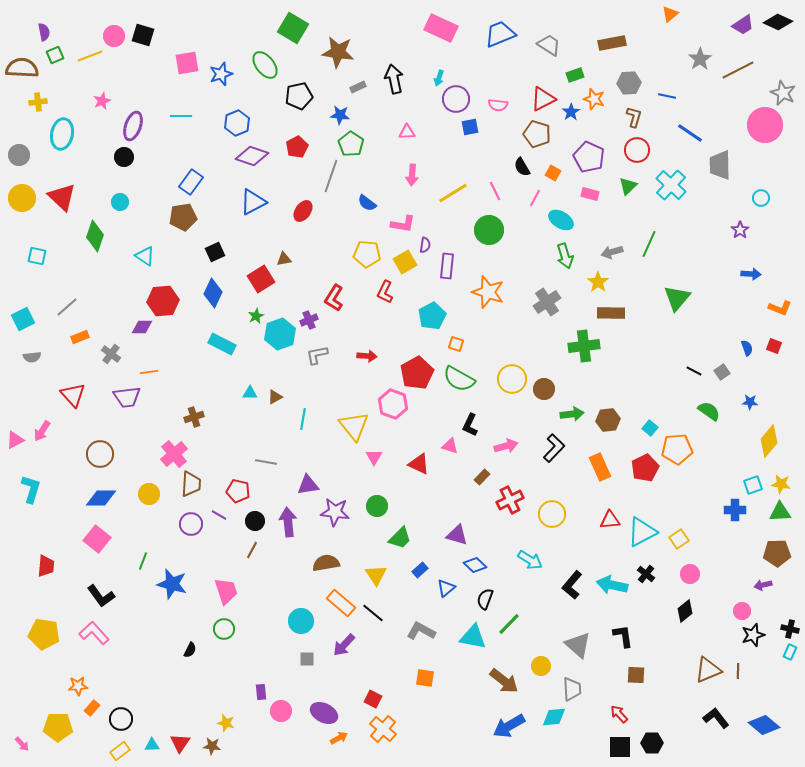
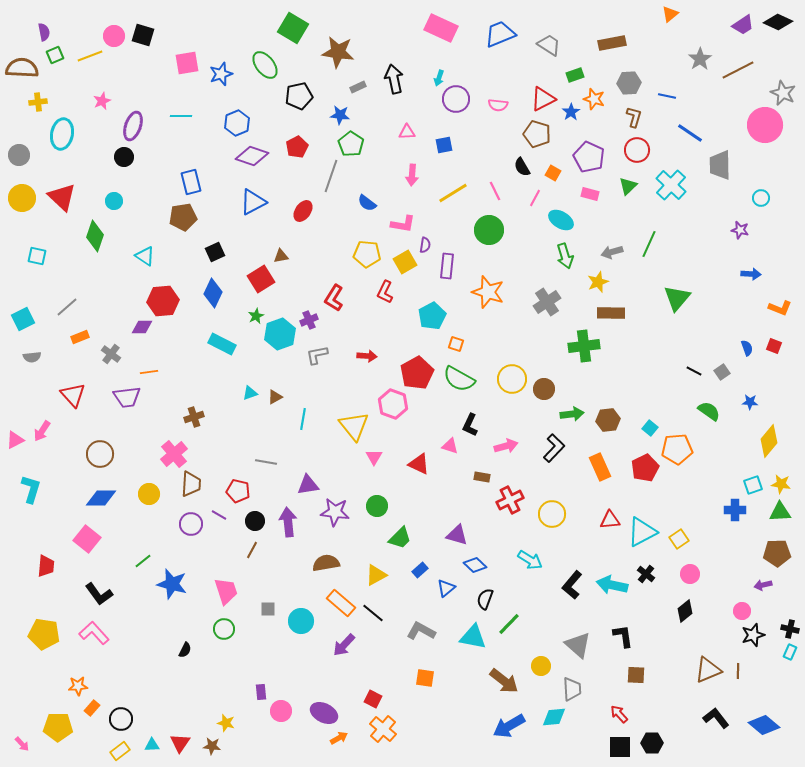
blue square at (470, 127): moved 26 px left, 18 px down
blue rectangle at (191, 182): rotated 50 degrees counterclockwise
cyan circle at (120, 202): moved 6 px left, 1 px up
purple star at (740, 230): rotated 24 degrees counterclockwise
brown triangle at (284, 259): moved 3 px left, 3 px up
yellow star at (598, 282): rotated 15 degrees clockwise
cyan triangle at (250, 393): rotated 21 degrees counterclockwise
brown rectangle at (482, 477): rotated 56 degrees clockwise
pink square at (97, 539): moved 10 px left
green line at (143, 561): rotated 30 degrees clockwise
yellow triangle at (376, 575): rotated 35 degrees clockwise
black L-shape at (101, 596): moved 2 px left, 2 px up
black semicircle at (190, 650): moved 5 px left
gray square at (307, 659): moved 39 px left, 50 px up
